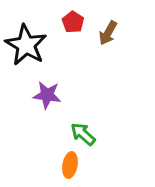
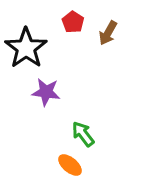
black star: moved 3 px down; rotated 6 degrees clockwise
purple star: moved 1 px left, 3 px up
green arrow: rotated 12 degrees clockwise
orange ellipse: rotated 60 degrees counterclockwise
